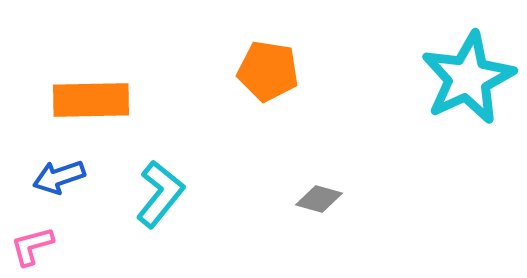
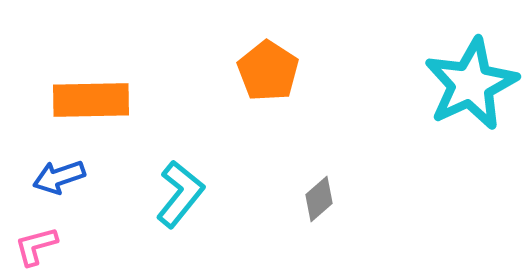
orange pentagon: rotated 24 degrees clockwise
cyan star: moved 3 px right, 6 px down
cyan L-shape: moved 20 px right
gray diamond: rotated 57 degrees counterclockwise
pink L-shape: moved 4 px right
